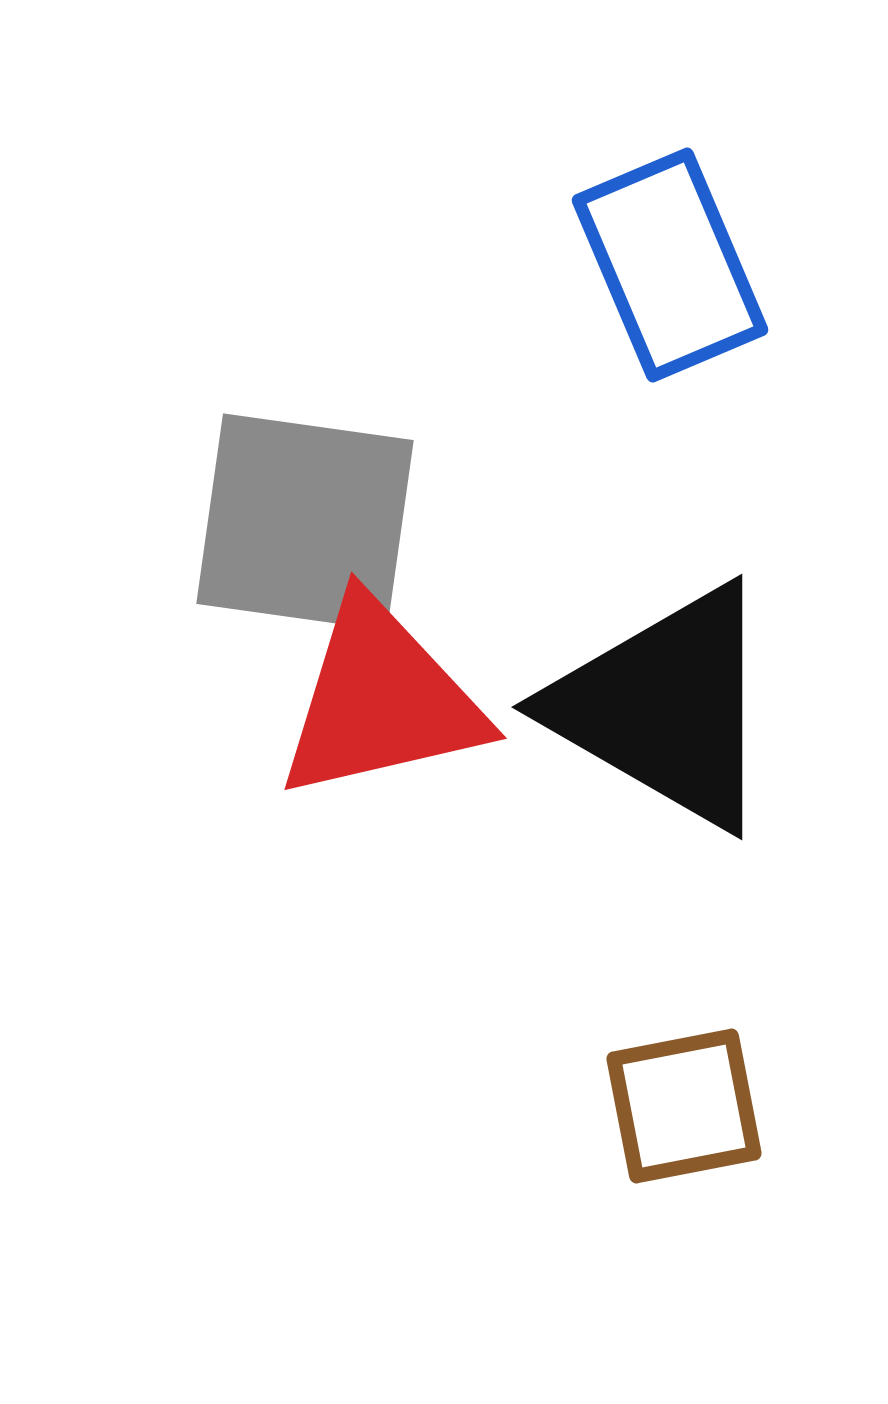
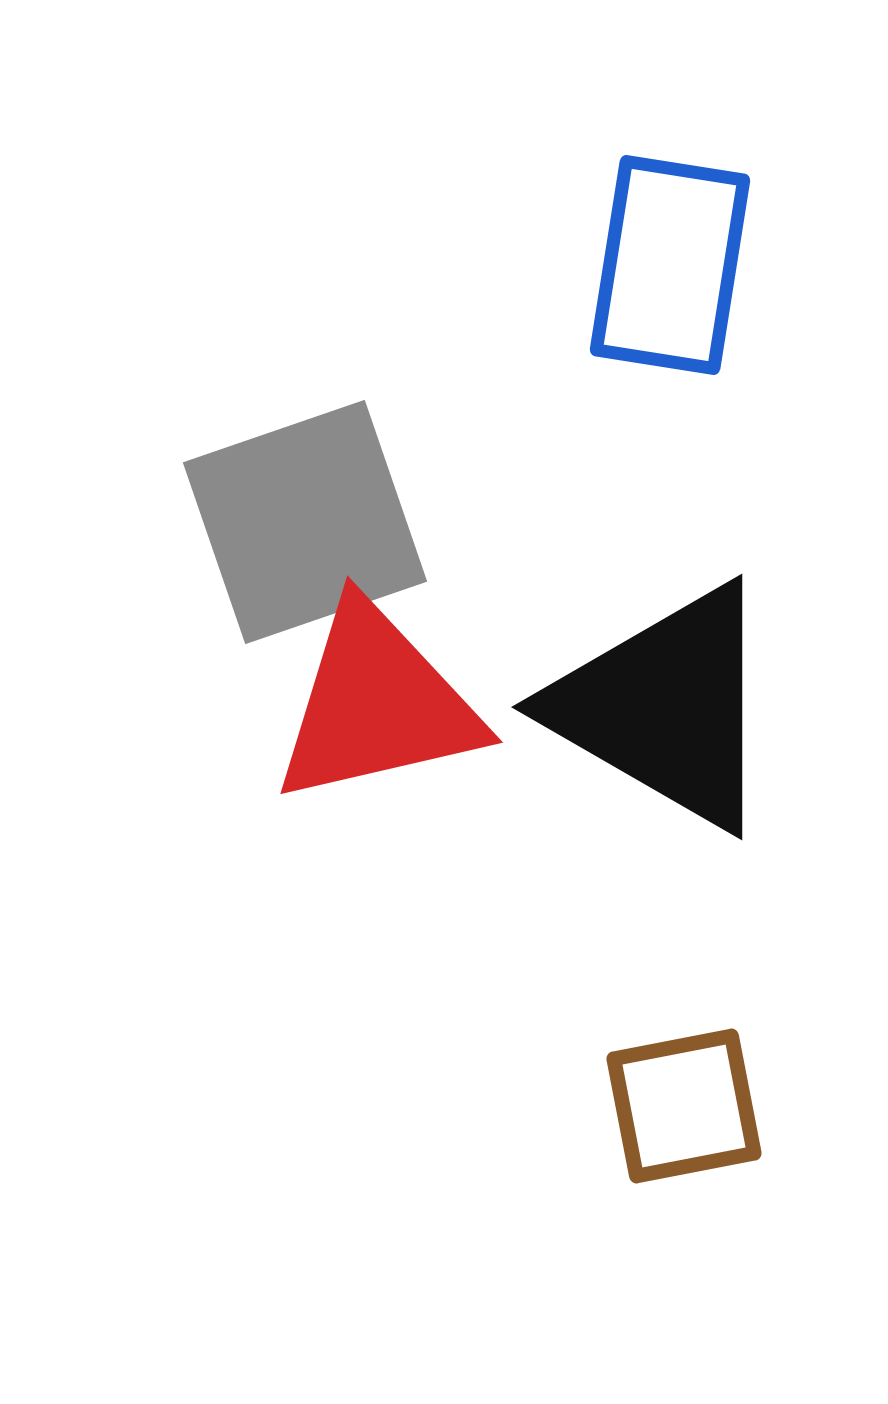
blue rectangle: rotated 32 degrees clockwise
gray square: rotated 27 degrees counterclockwise
red triangle: moved 4 px left, 4 px down
